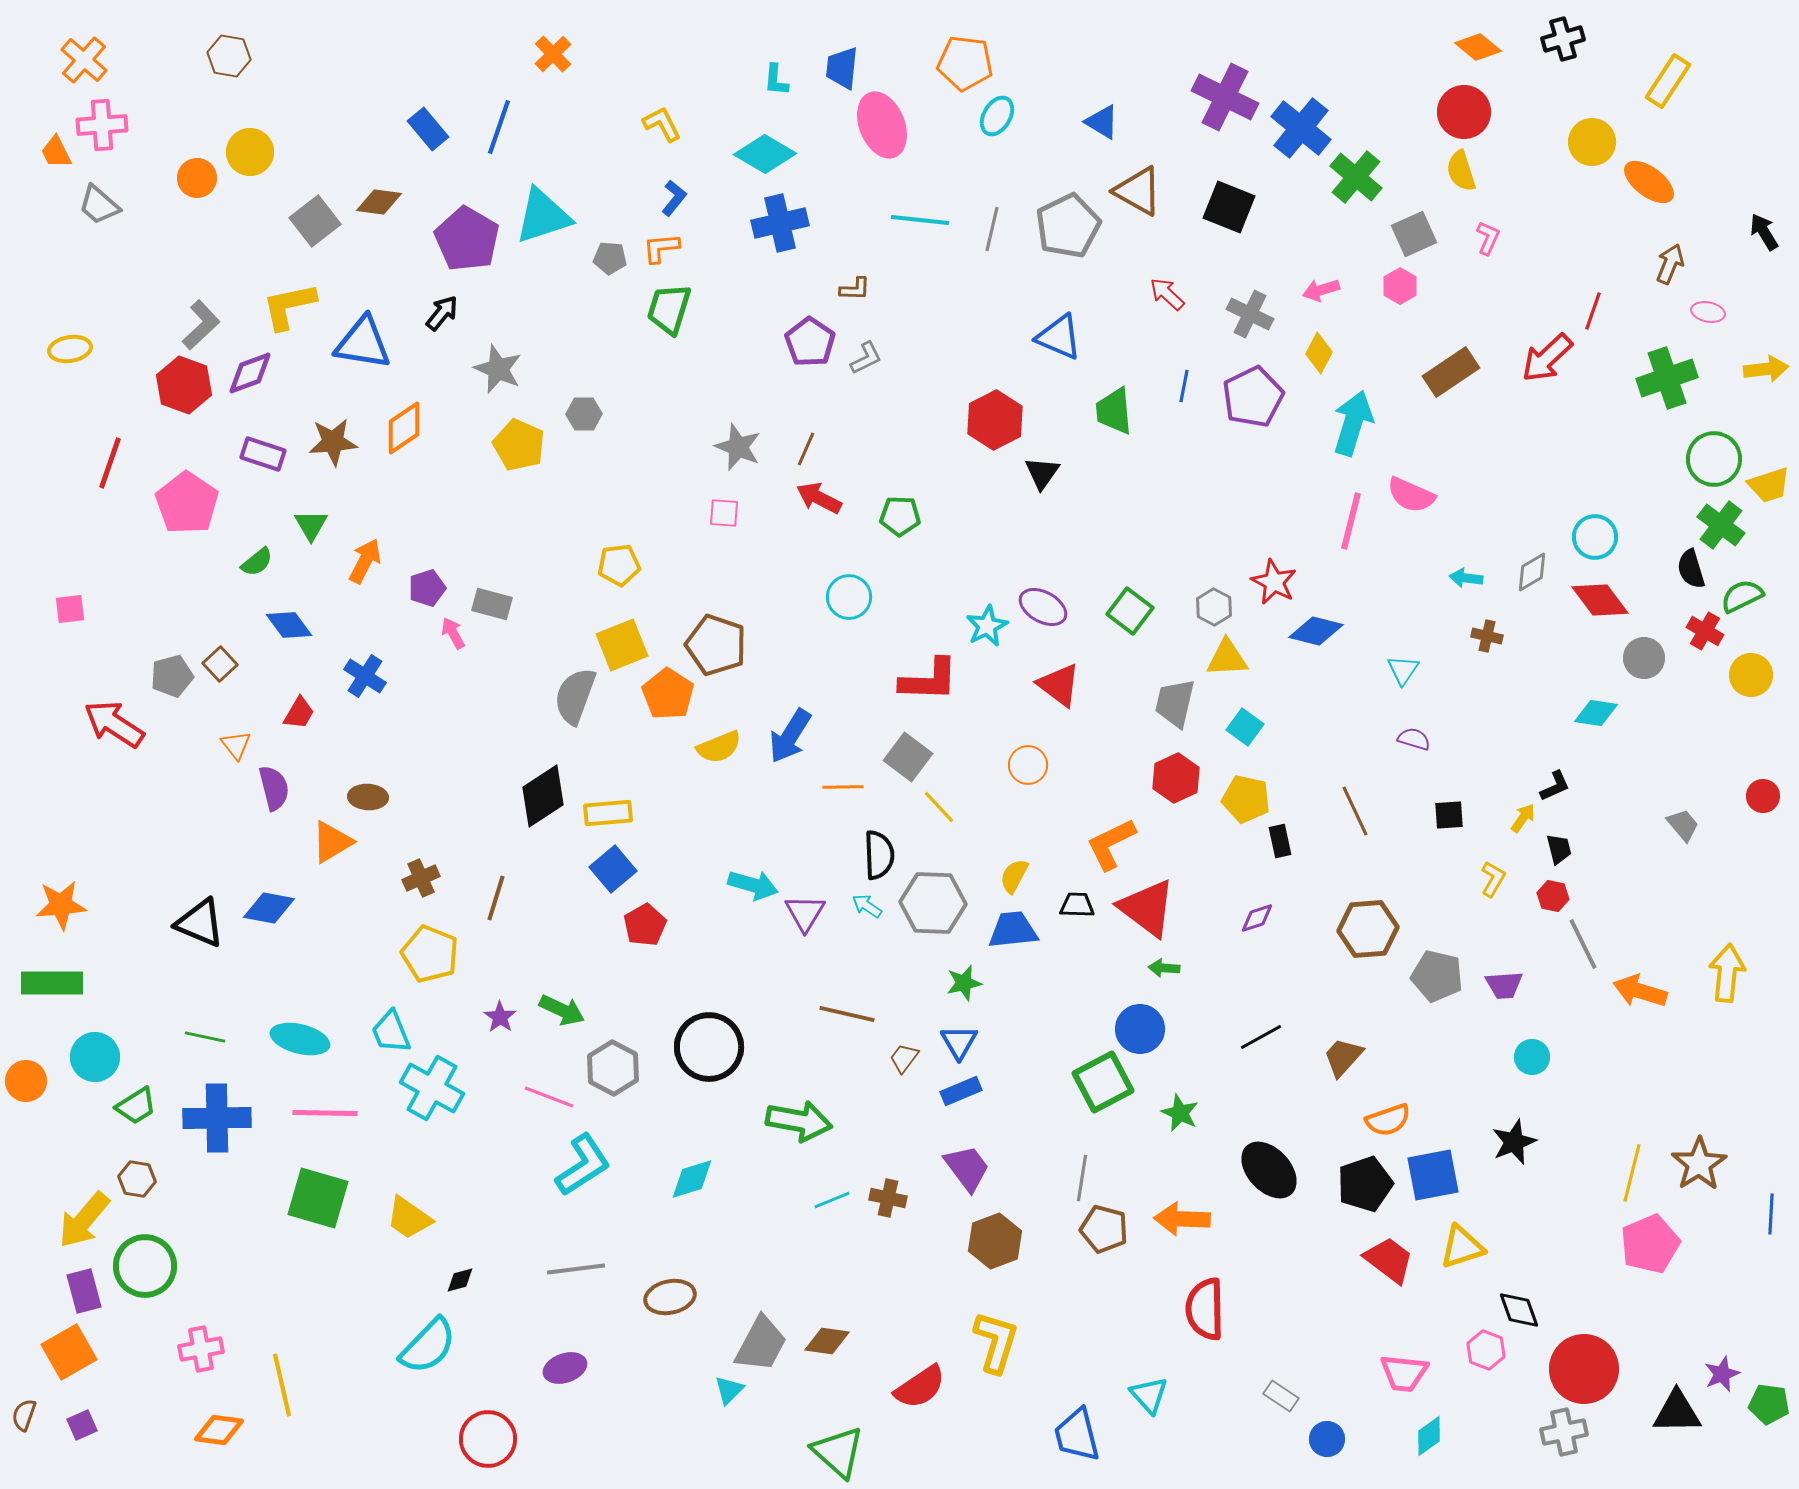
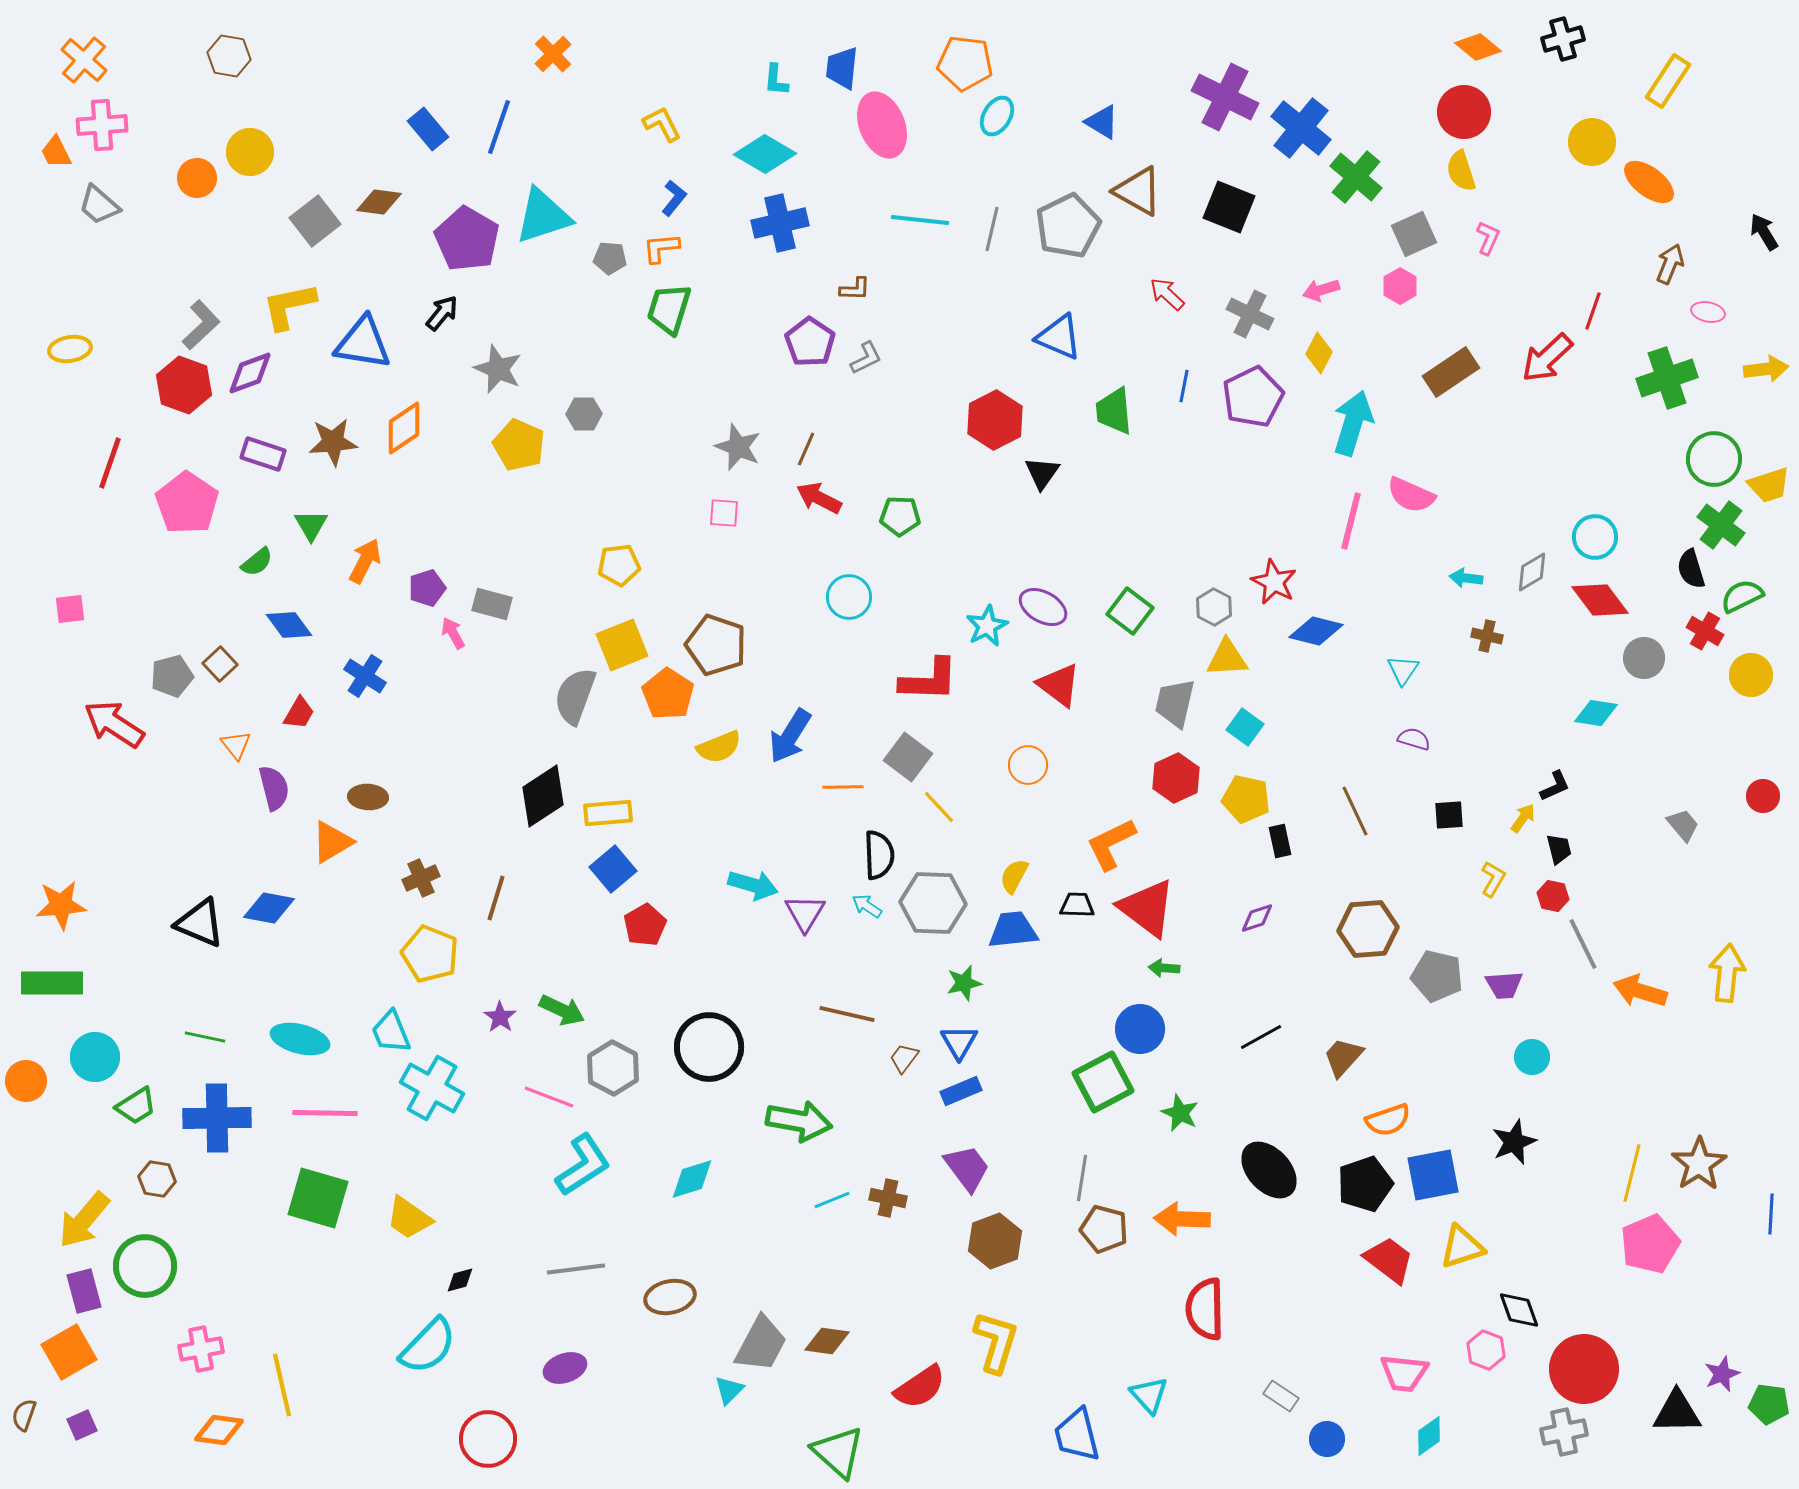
brown hexagon at (137, 1179): moved 20 px right
